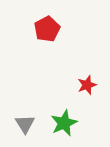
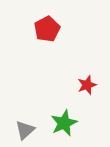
gray triangle: moved 6 px down; rotated 20 degrees clockwise
